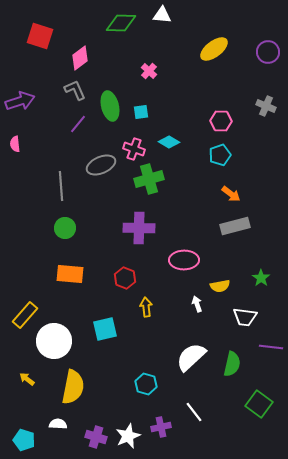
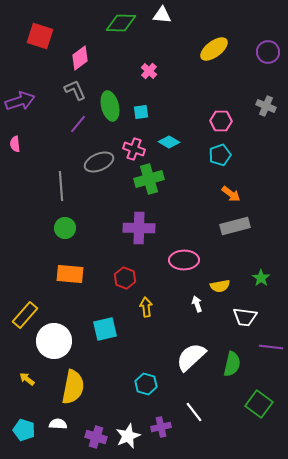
gray ellipse at (101, 165): moved 2 px left, 3 px up
cyan pentagon at (24, 440): moved 10 px up
